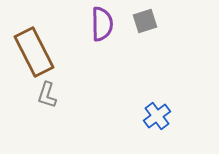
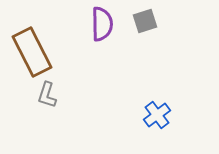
brown rectangle: moved 2 px left
blue cross: moved 1 px up
